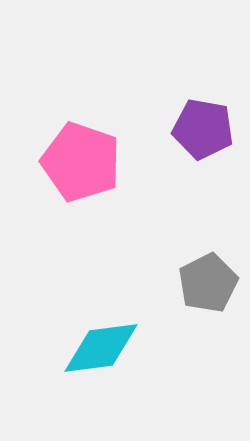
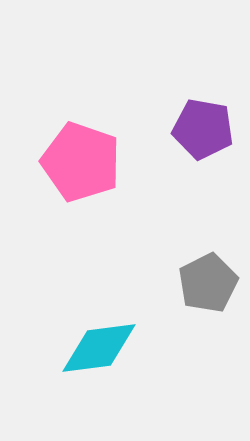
cyan diamond: moved 2 px left
